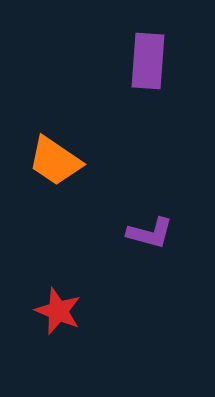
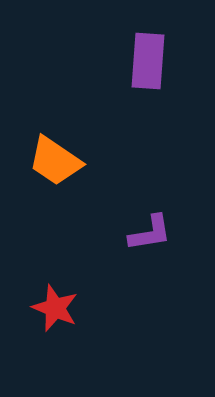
purple L-shape: rotated 24 degrees counterclockwise
red star: moved 3 px left, 3 px up
